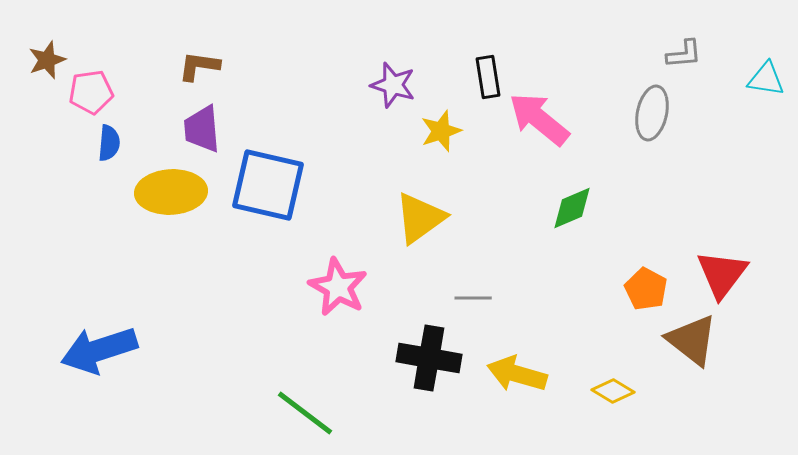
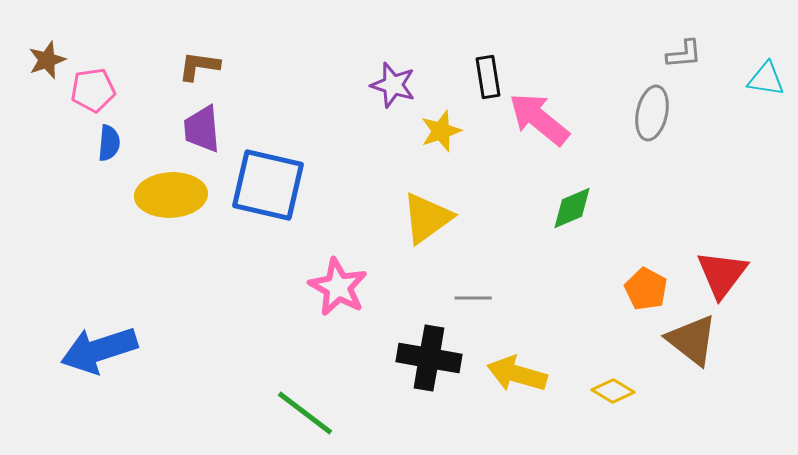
pink pentagon: moved 2 px right, 2 px up
yellow ellipse: moved 3 px down
yellow triangle: moved 7 px right
